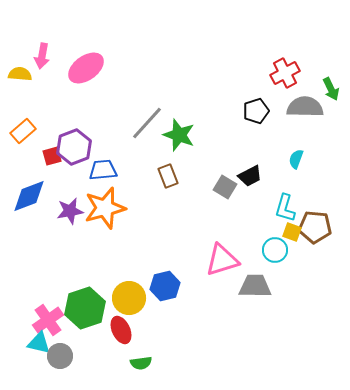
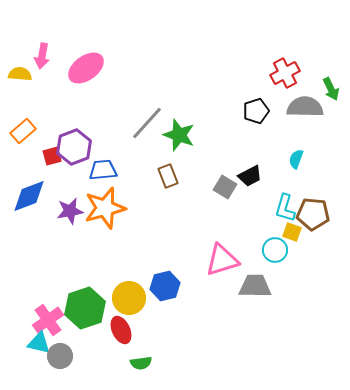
brown pentagon: moved 2 px left, 13 px up
